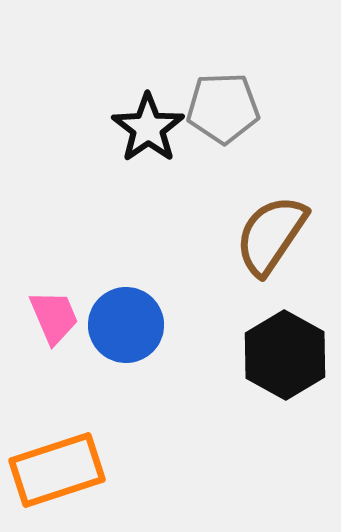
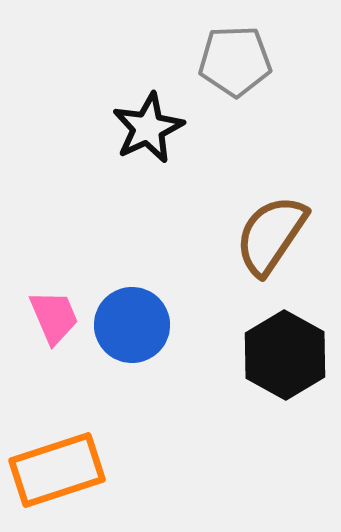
gray pentagon: moved 12 px right, 47 px up
black star: rotated 10 degrees clockwise
blue circle: moved 6 px right
